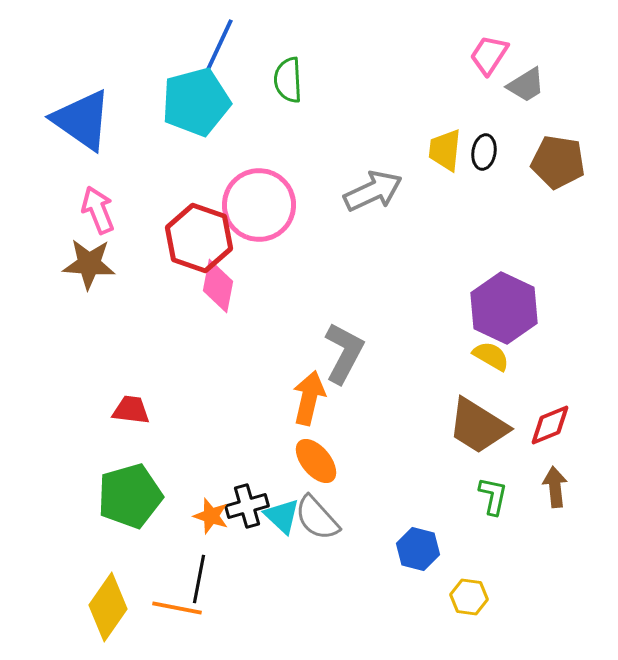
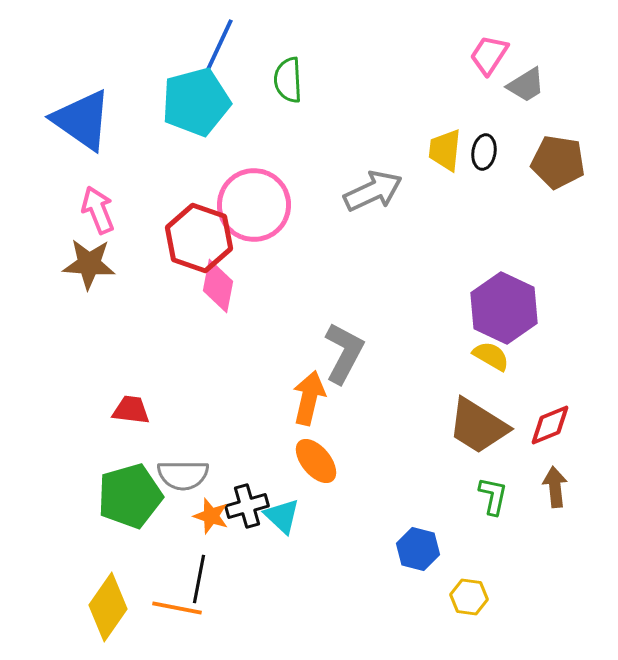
pink circle: moved 5 px left
gray semicircle: moved 134 px left, 43 px up; rotated 48 degrees counterclockwise
